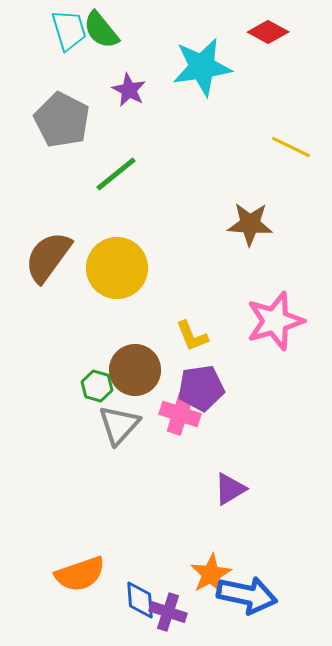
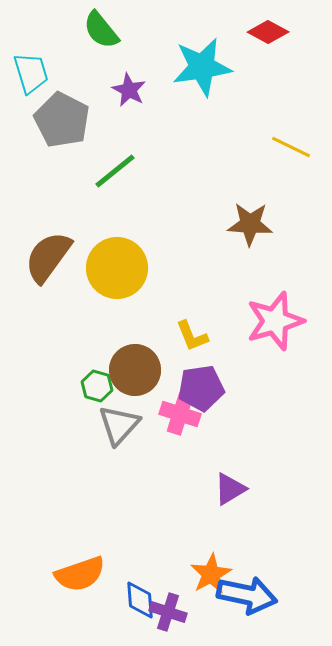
cyan trapezoid: moved 38 px left, 43 px down
green line: moved 1 px left, 3 px up
